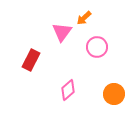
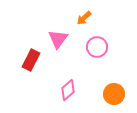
pink triangle: moved 4 px left, 7 px down
